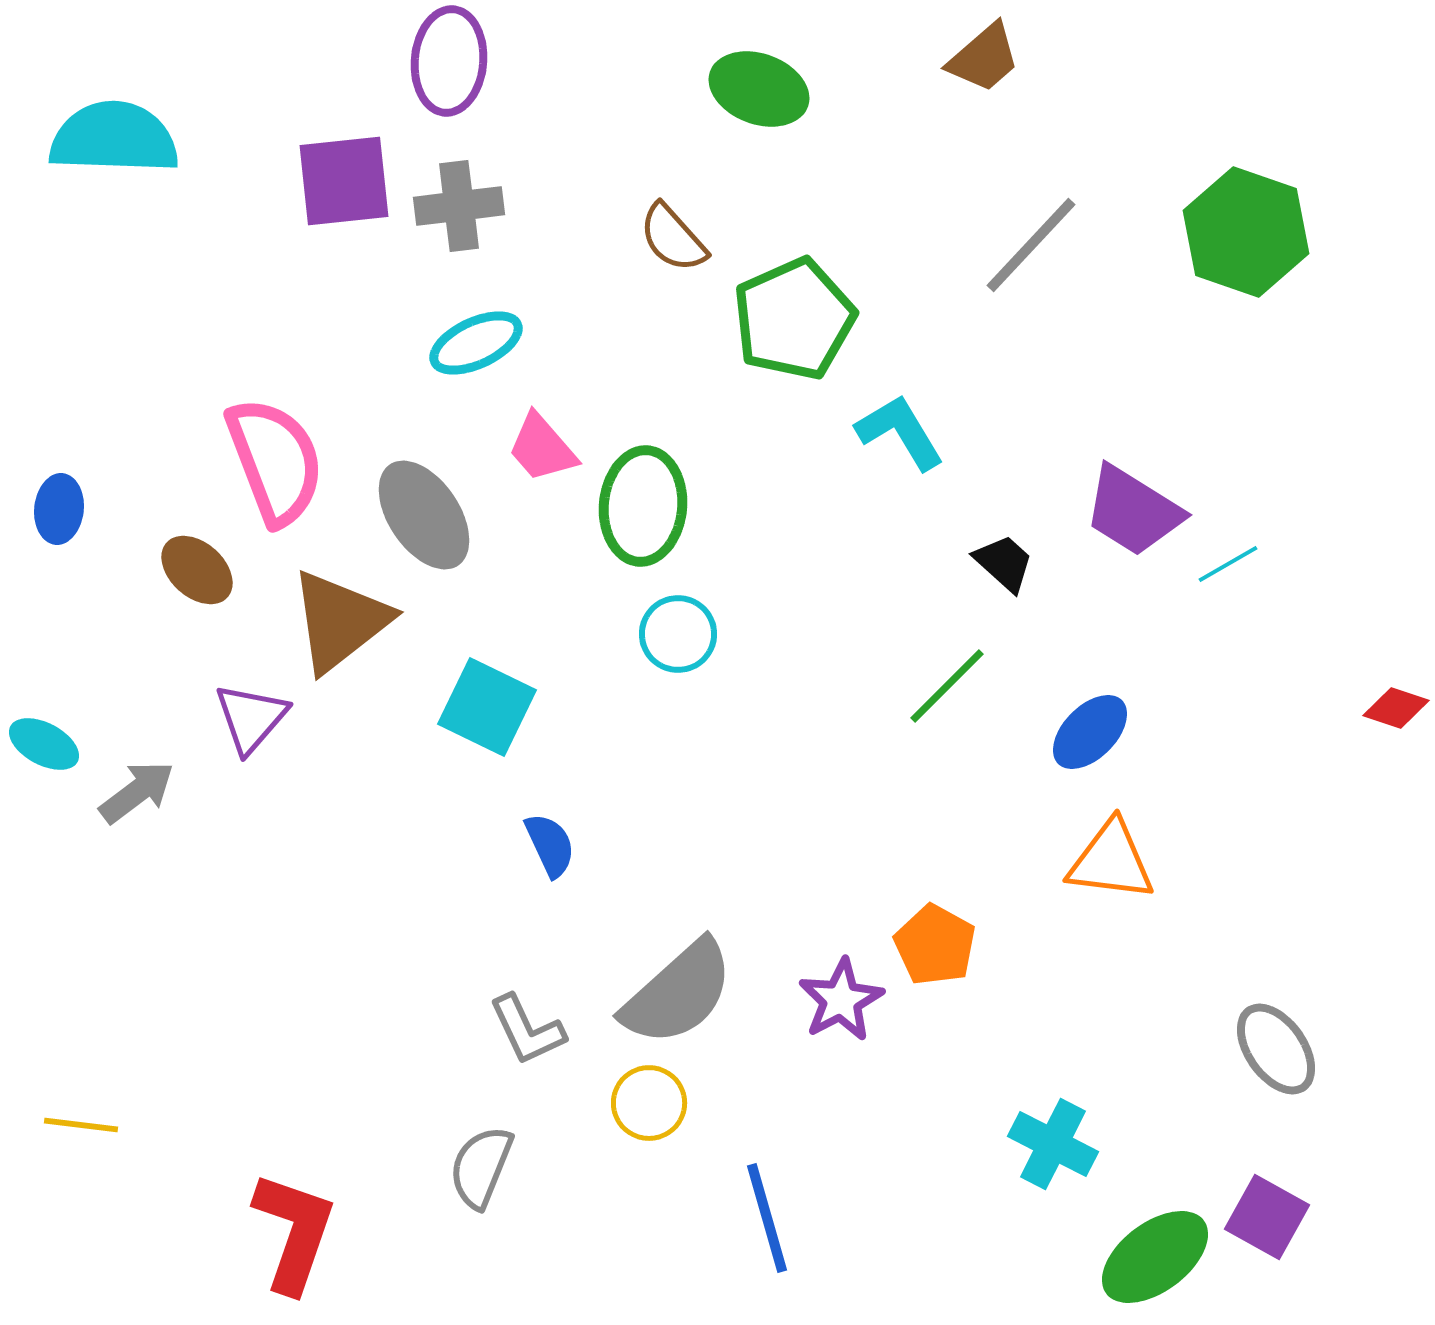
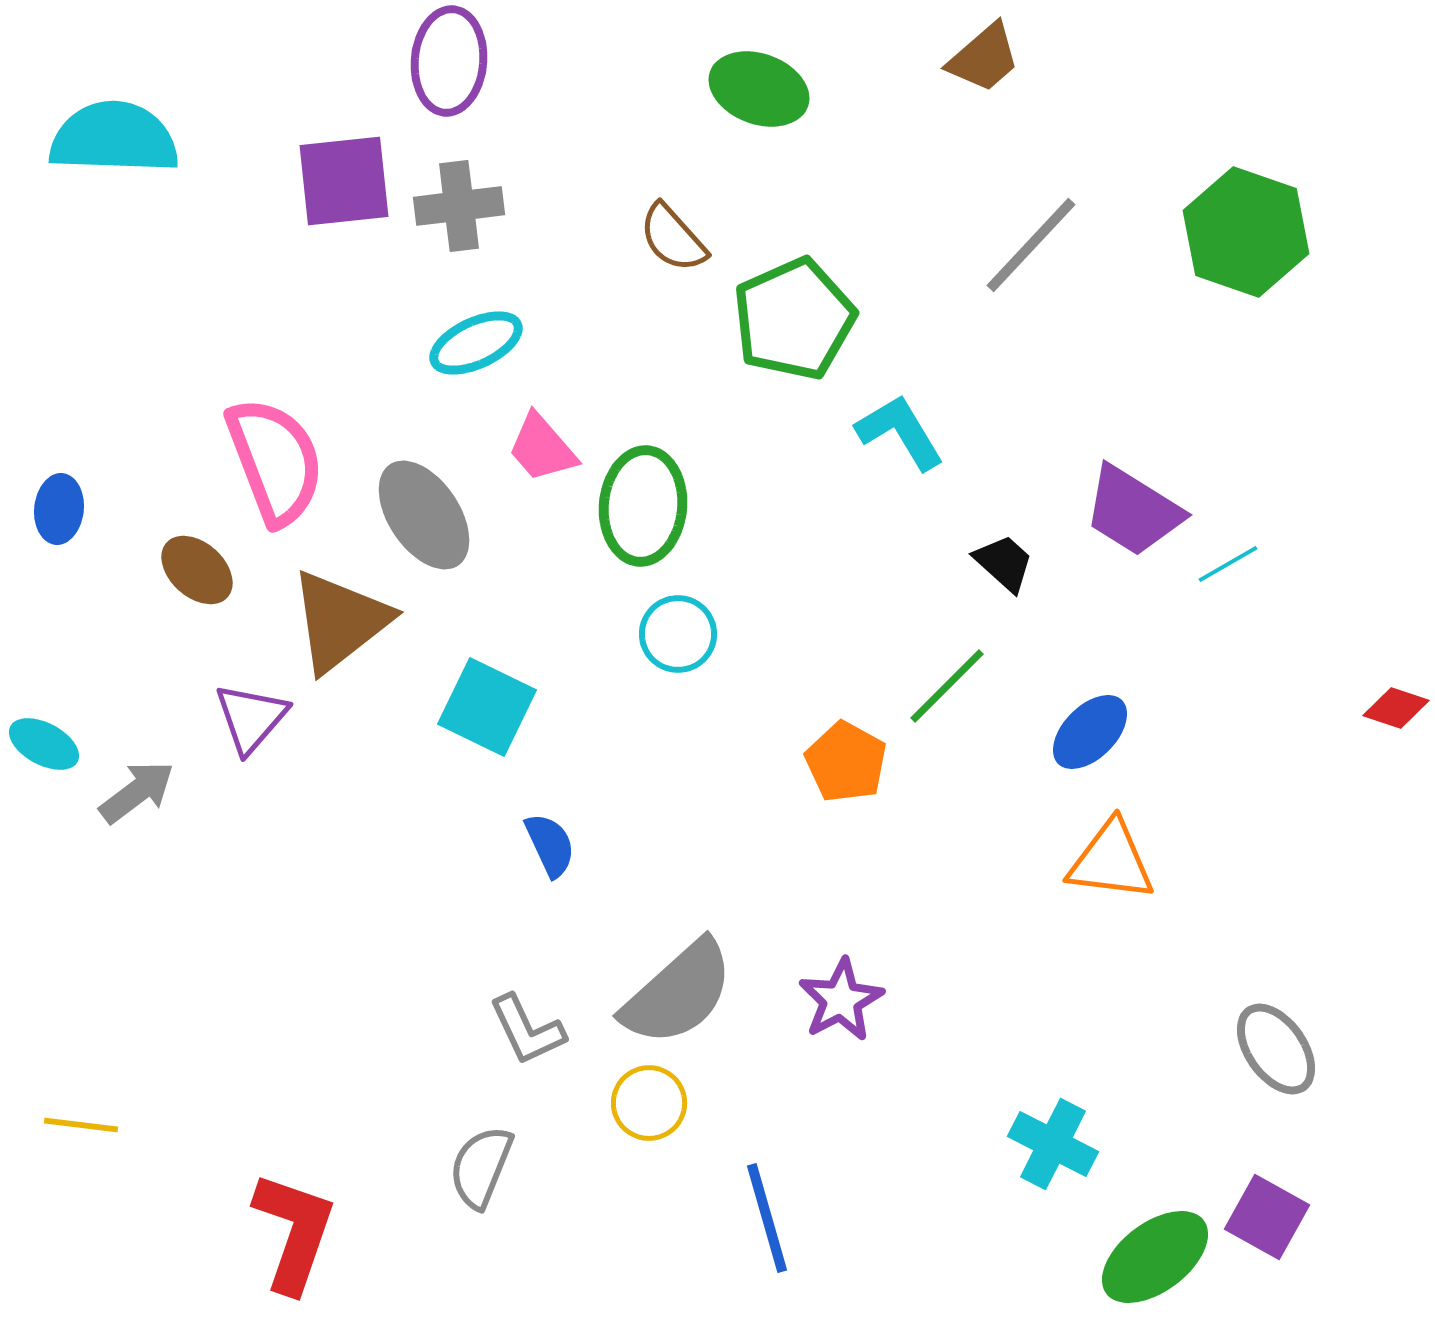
orange pentagon at (935, 945): moved 89 px left, 183 px up
